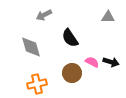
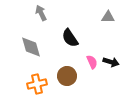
gray arrow: moved 3 px left, 2 px up; rotated 91 degrees clockwise
pink semicircle: rotated 40 degrees clockwise
brown circle: moved 5 px left, 3 px down
